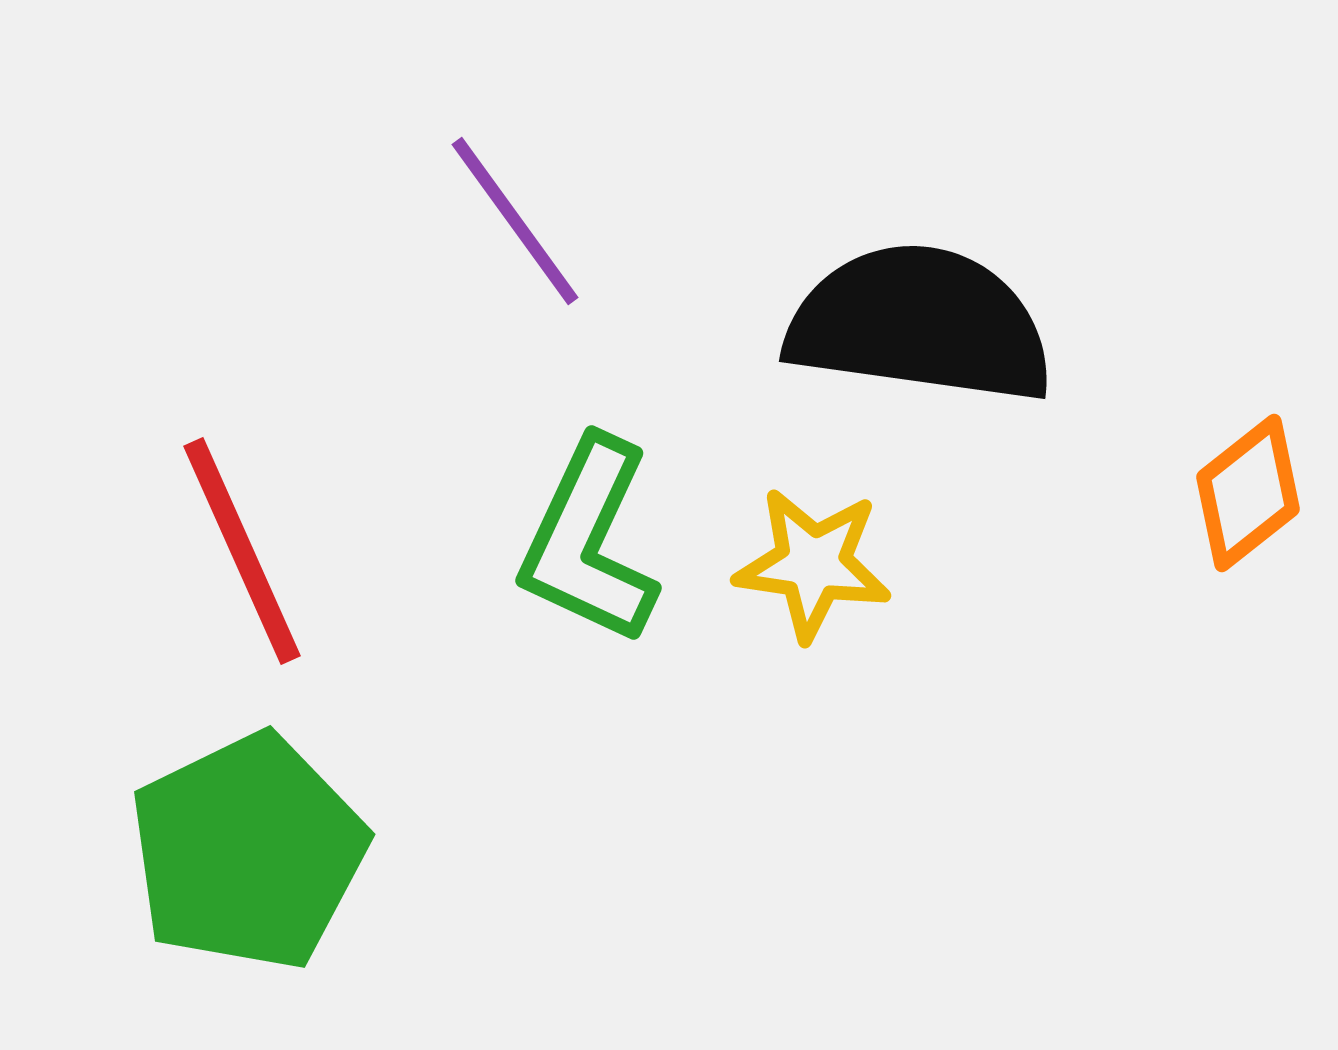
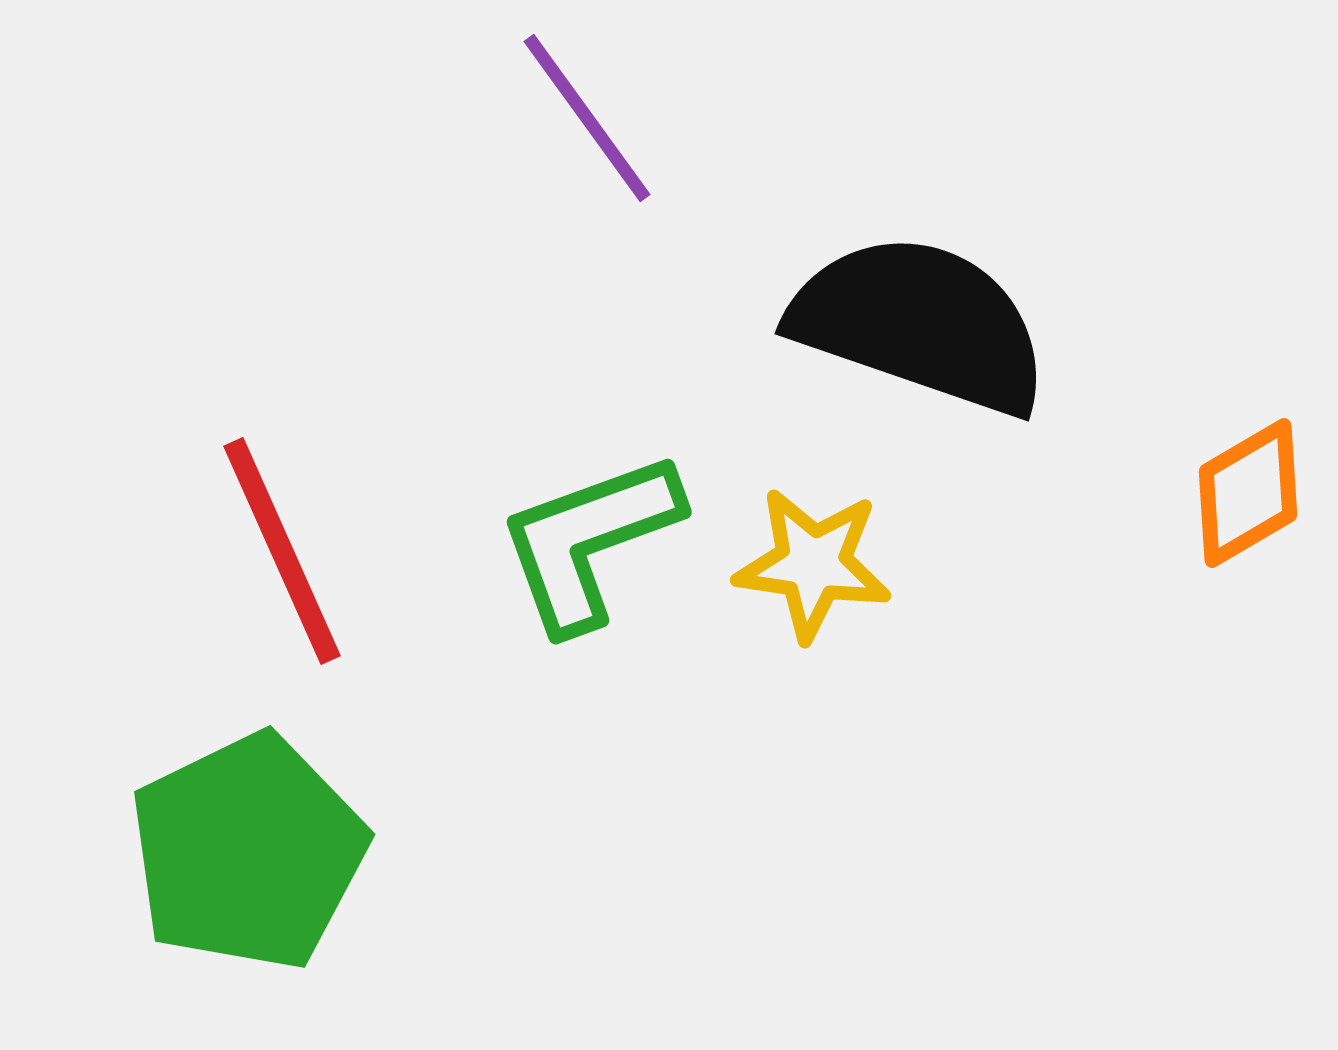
purple line: moved 72 px right, 103 px up
black semicircle: rotated 11 degrees clockwise
orange diamond: rotated 8 degrees clockwise
green L-shape: rotated 45 degrees clockwise
red line: moved 40 px right
